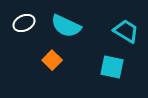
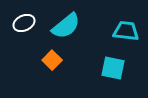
cyan semicircle: rotated 64 degrees counterclockwise
cyan trapezoid: rotated 24 degrees counterclockwise
cyan square: moved 1 px right, 1 px down
